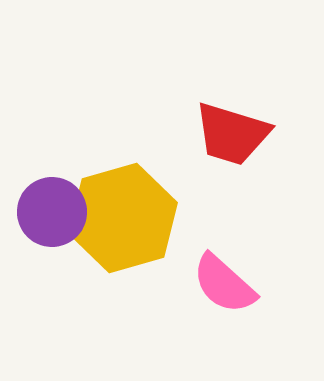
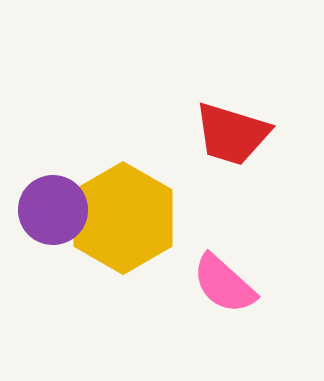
purple circle: moved 1 px right, 2 px up
yellow hexagon: rotated 14 degrees counterclockwise
